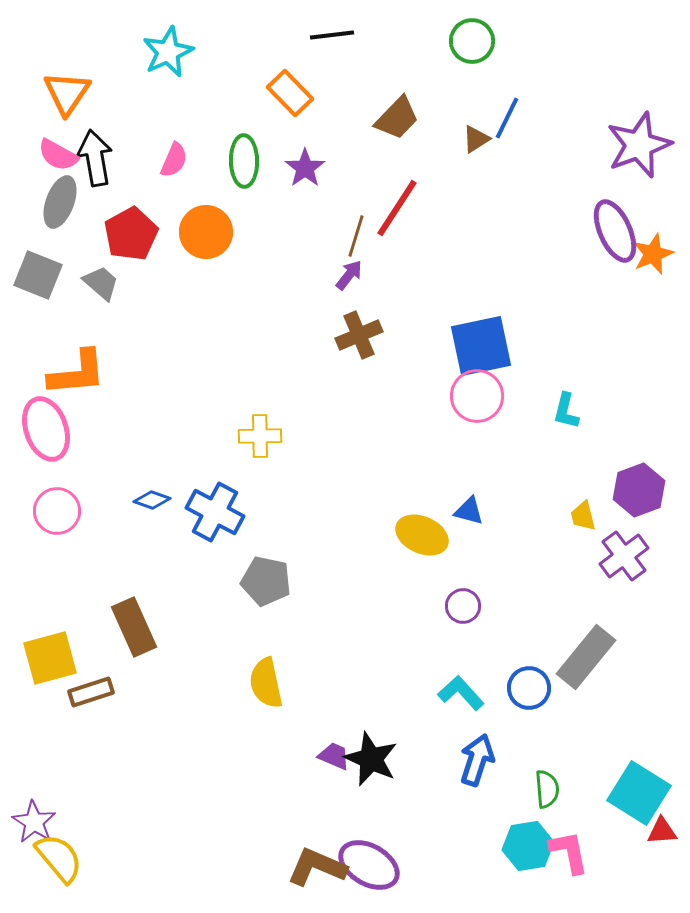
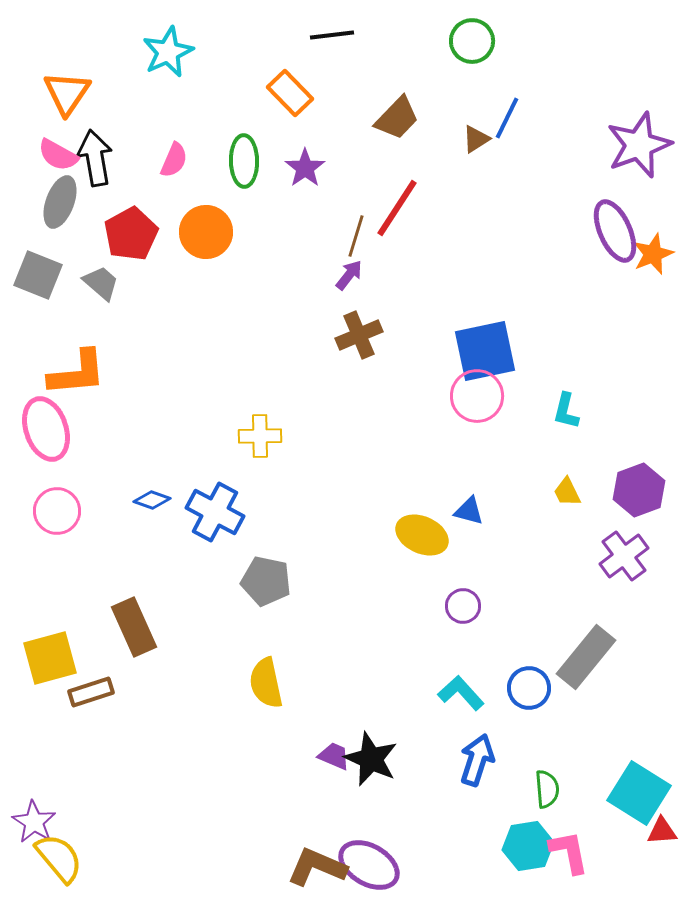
blue square at (481, 346): moved 4 px right, 5 px down
yellow trapezoid at (583, 516): moved 16 px left, 24 px up; rotated 12 degrees counterclockwise
